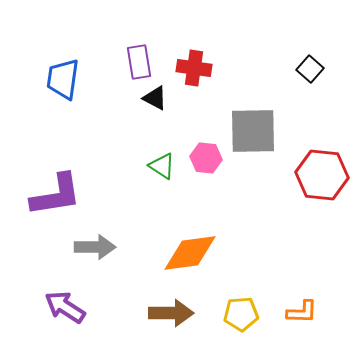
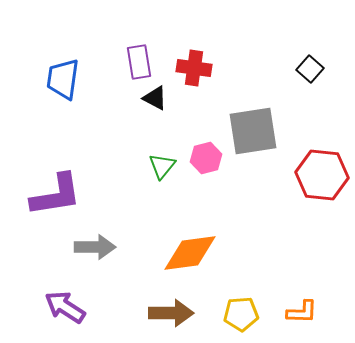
gray square: rotated 8 degrees counterclockwise
pink hexagon: rotated 20 degrees counterclockwise
green triangle: rotated 36 degrees clockwise
